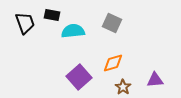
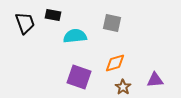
black rectangle: moved 1 px right
gray square: rotated 12 degrees counterclockwise
cyan semicircle: moved 2 px right, 5 px down
orange diamond: moved 2 px right
purple square: rotated 30 degrees counterclockwise
